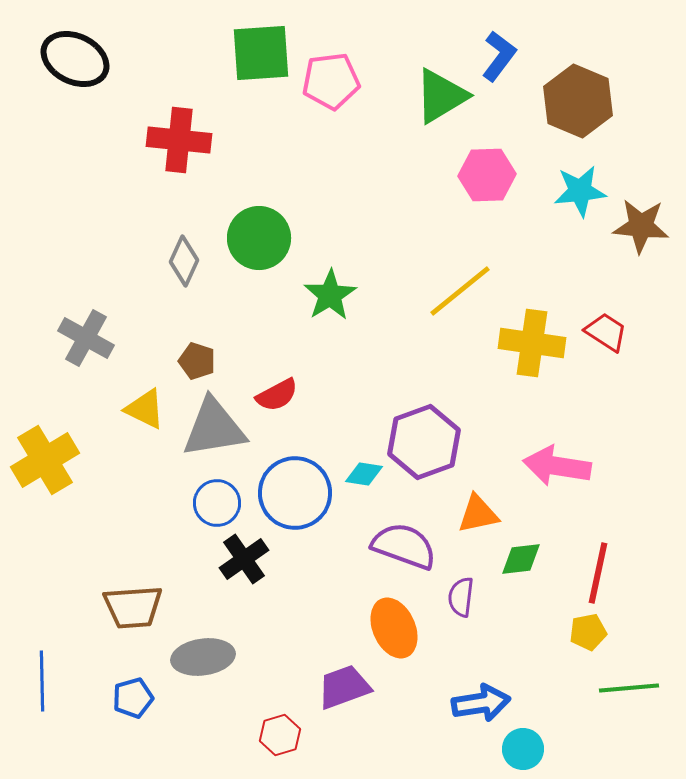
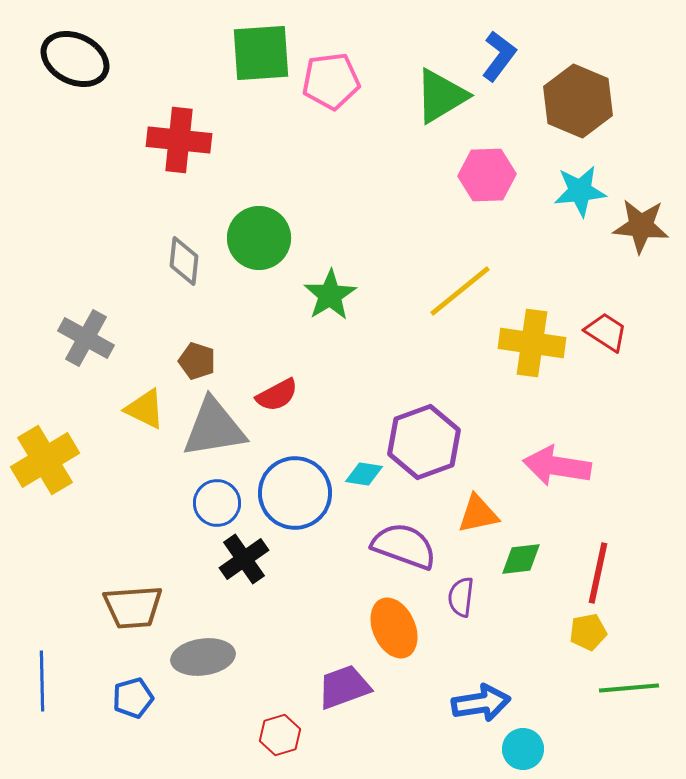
gray diamond at (184, 261): rotated 18 degrees counterclockwise
